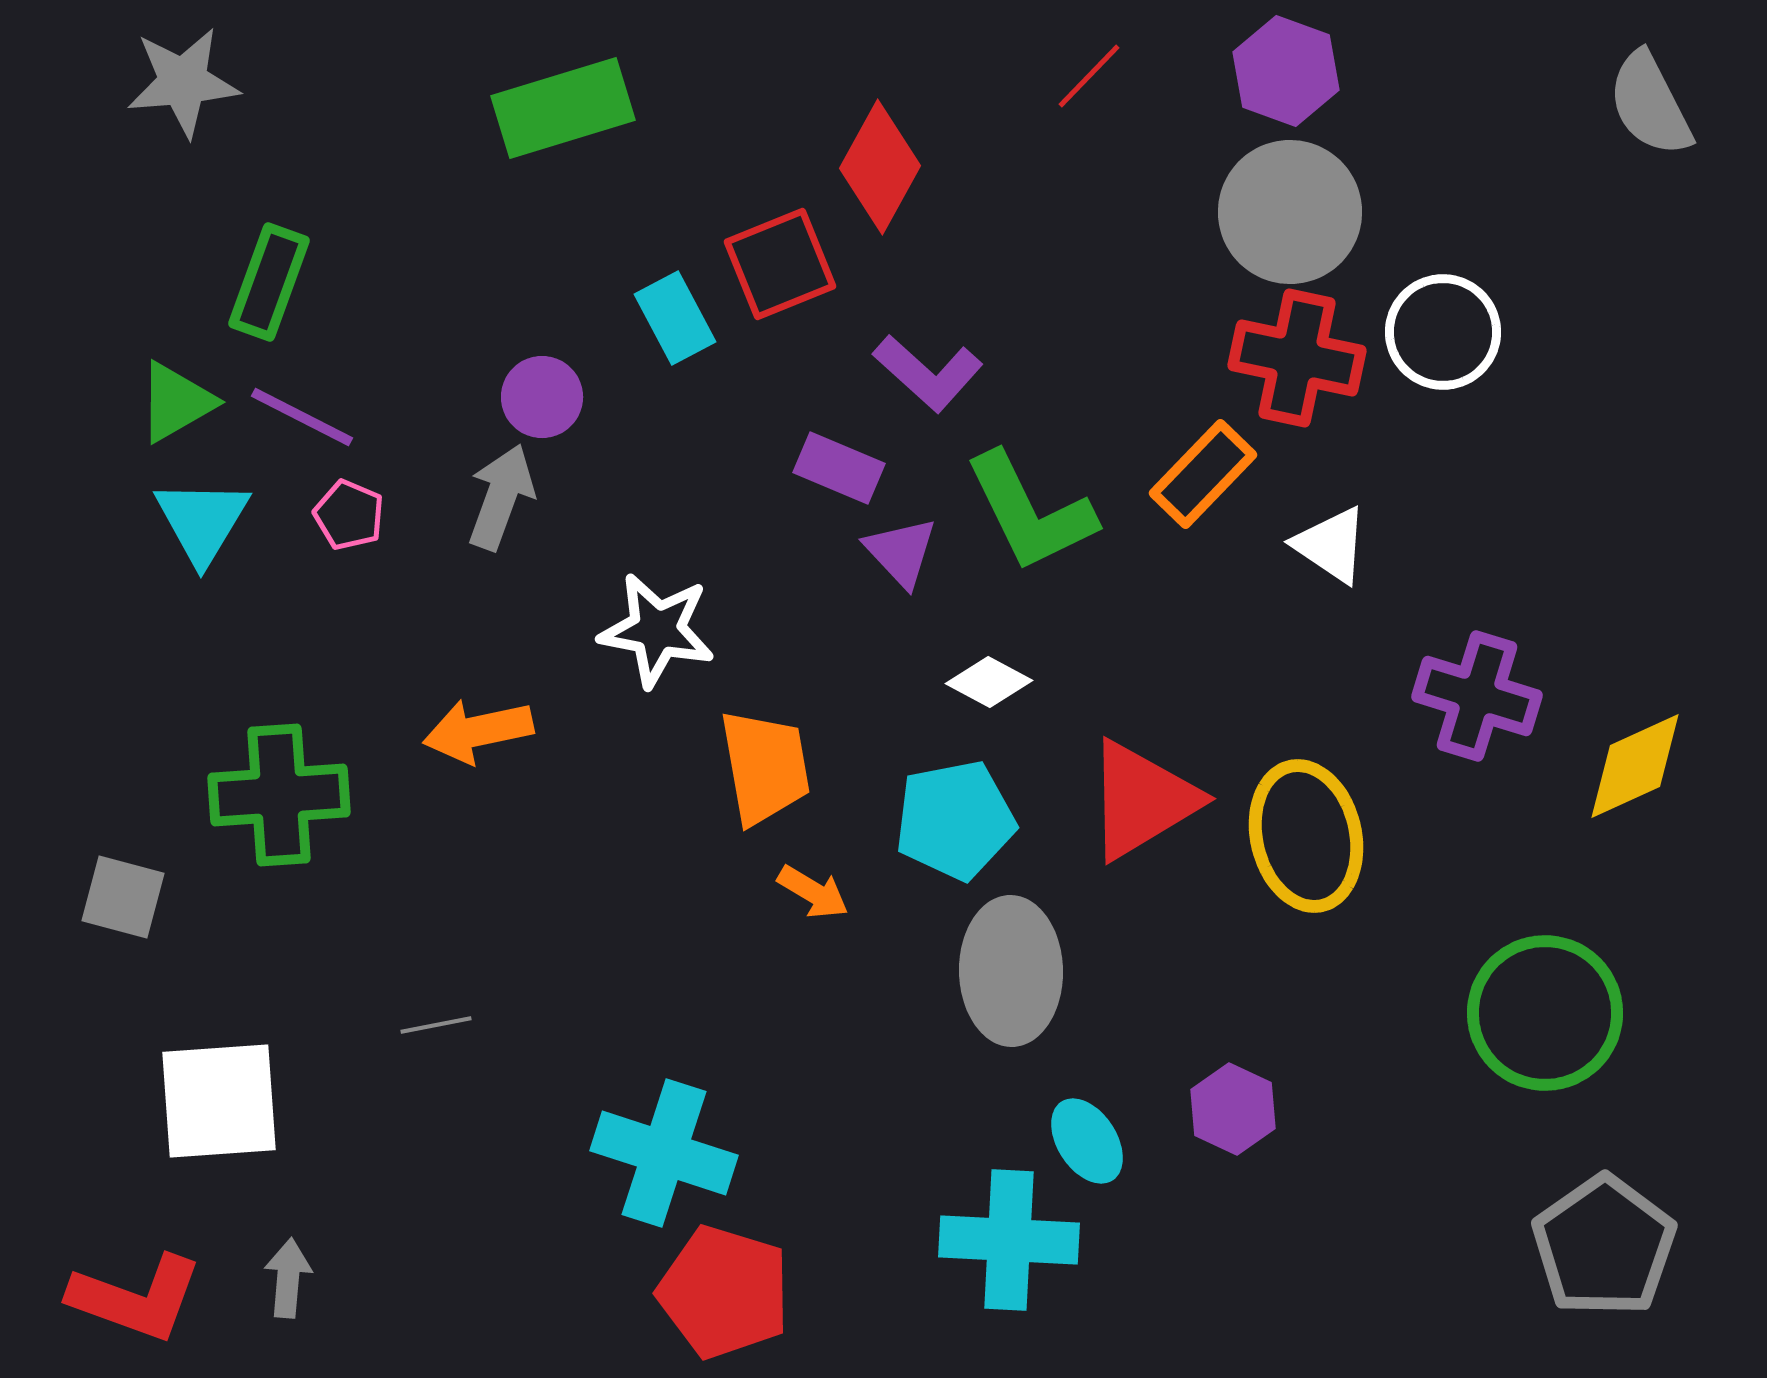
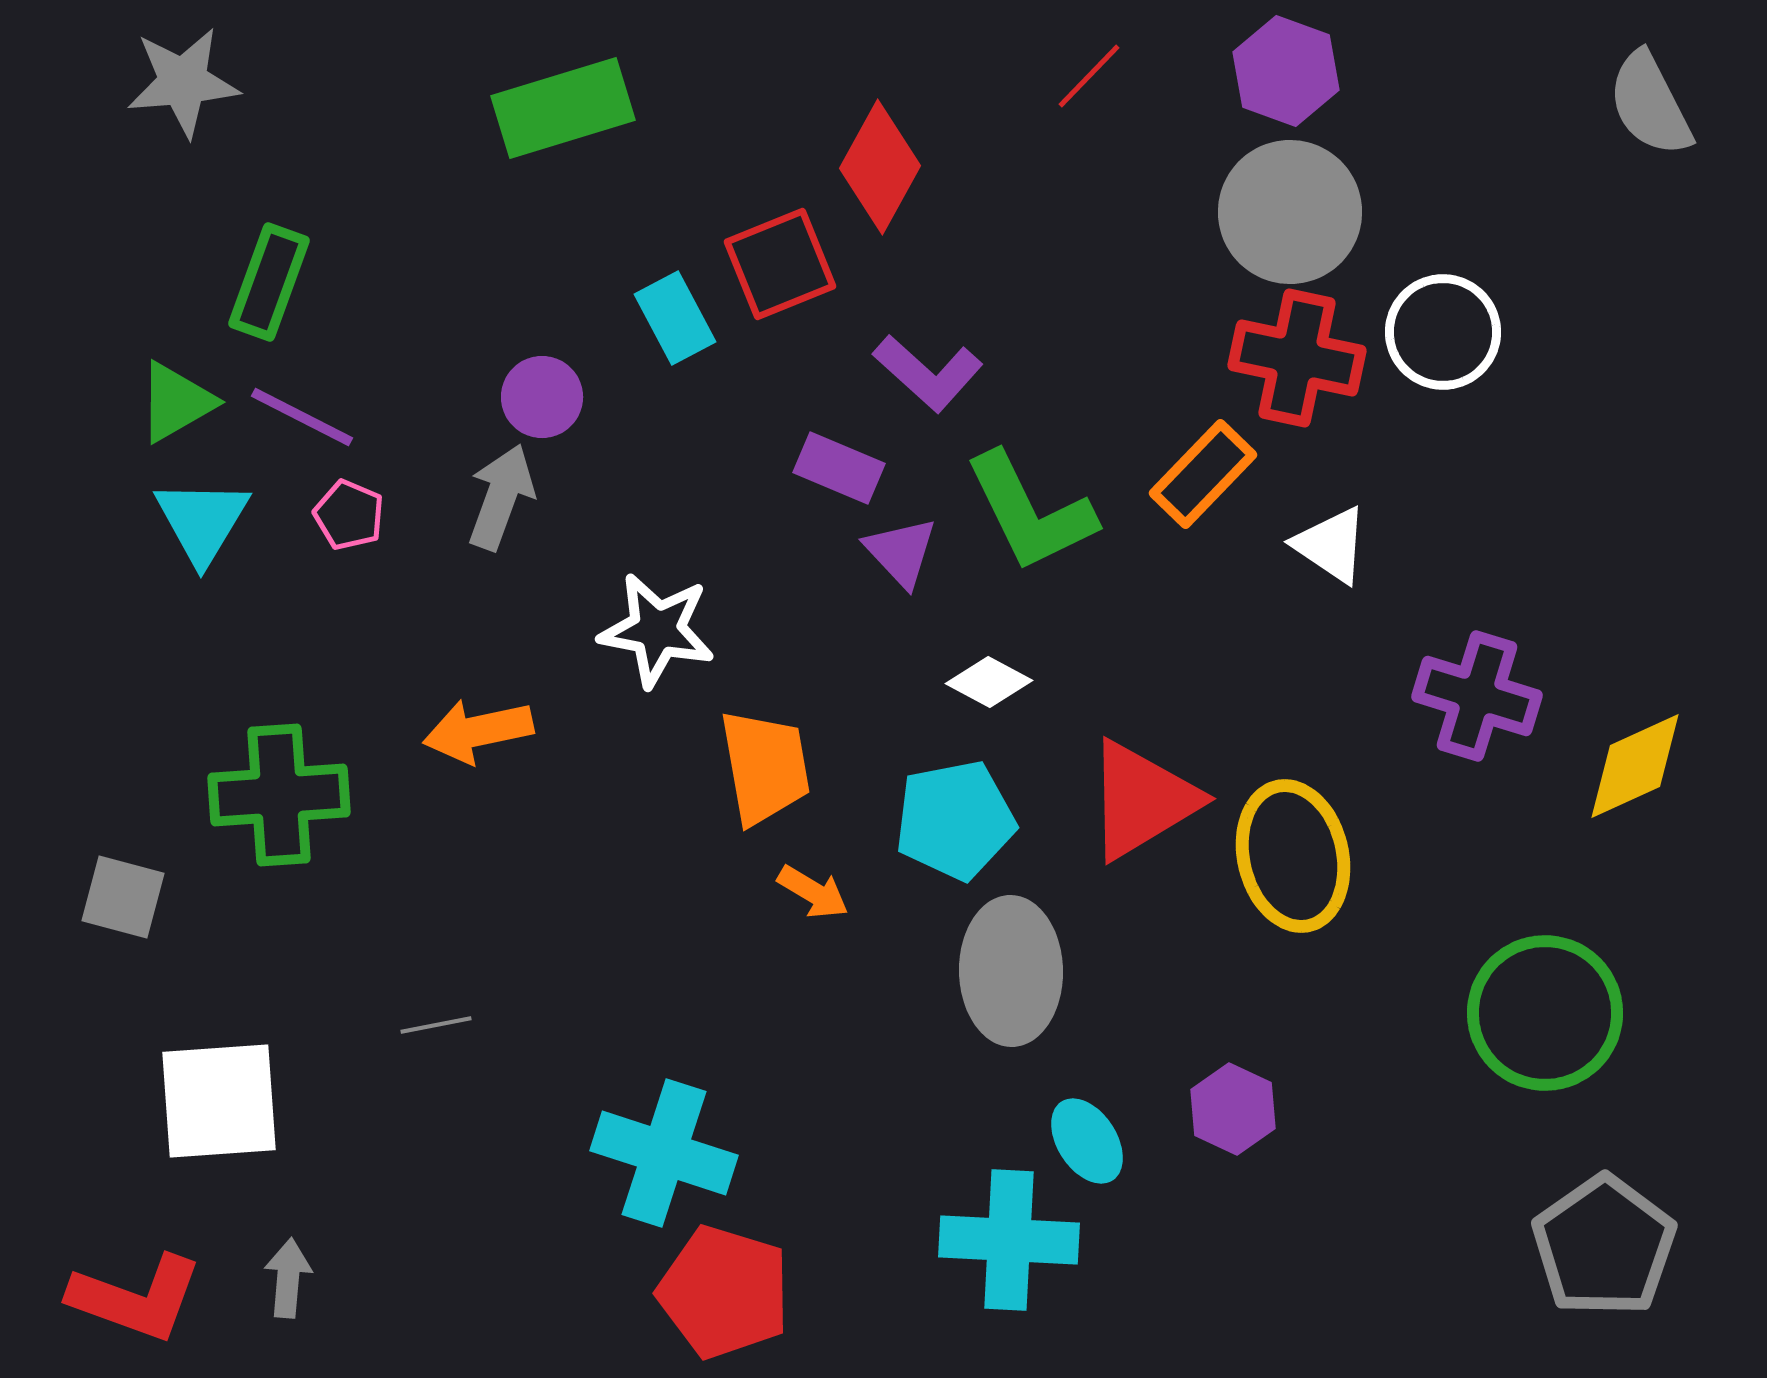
yellow ellipse at (1306, 836): moved 13 px left, 20 px down
